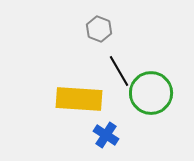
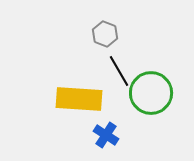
gray hexagon: moved 6 px right, 5 px down
